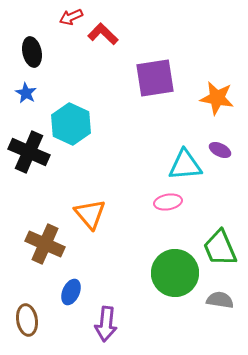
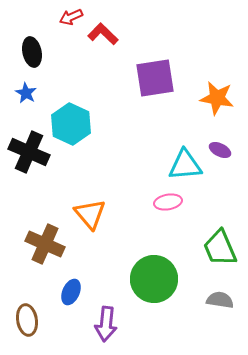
green circle: moved 21 px left, 6 px down
